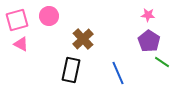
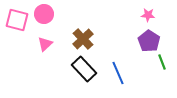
pink circle: moved 5 px left, 2 px up
pink square: rotated 30 degrees clockwise
pink triangle: moved 24 px right; rotated 49 degrees clockwise
green line: rotated 35 degrees clockwise
black rectangle: moved 13 px right, 1 px up; rotated 55 degrees counterclockwise
